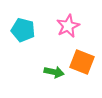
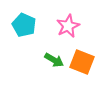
cyan pentagon: moved 1 px right, 5 px up; rotated 10 degrees clockwise
green arrow: moved 12 px up; rotated 18 degrees clockwise
